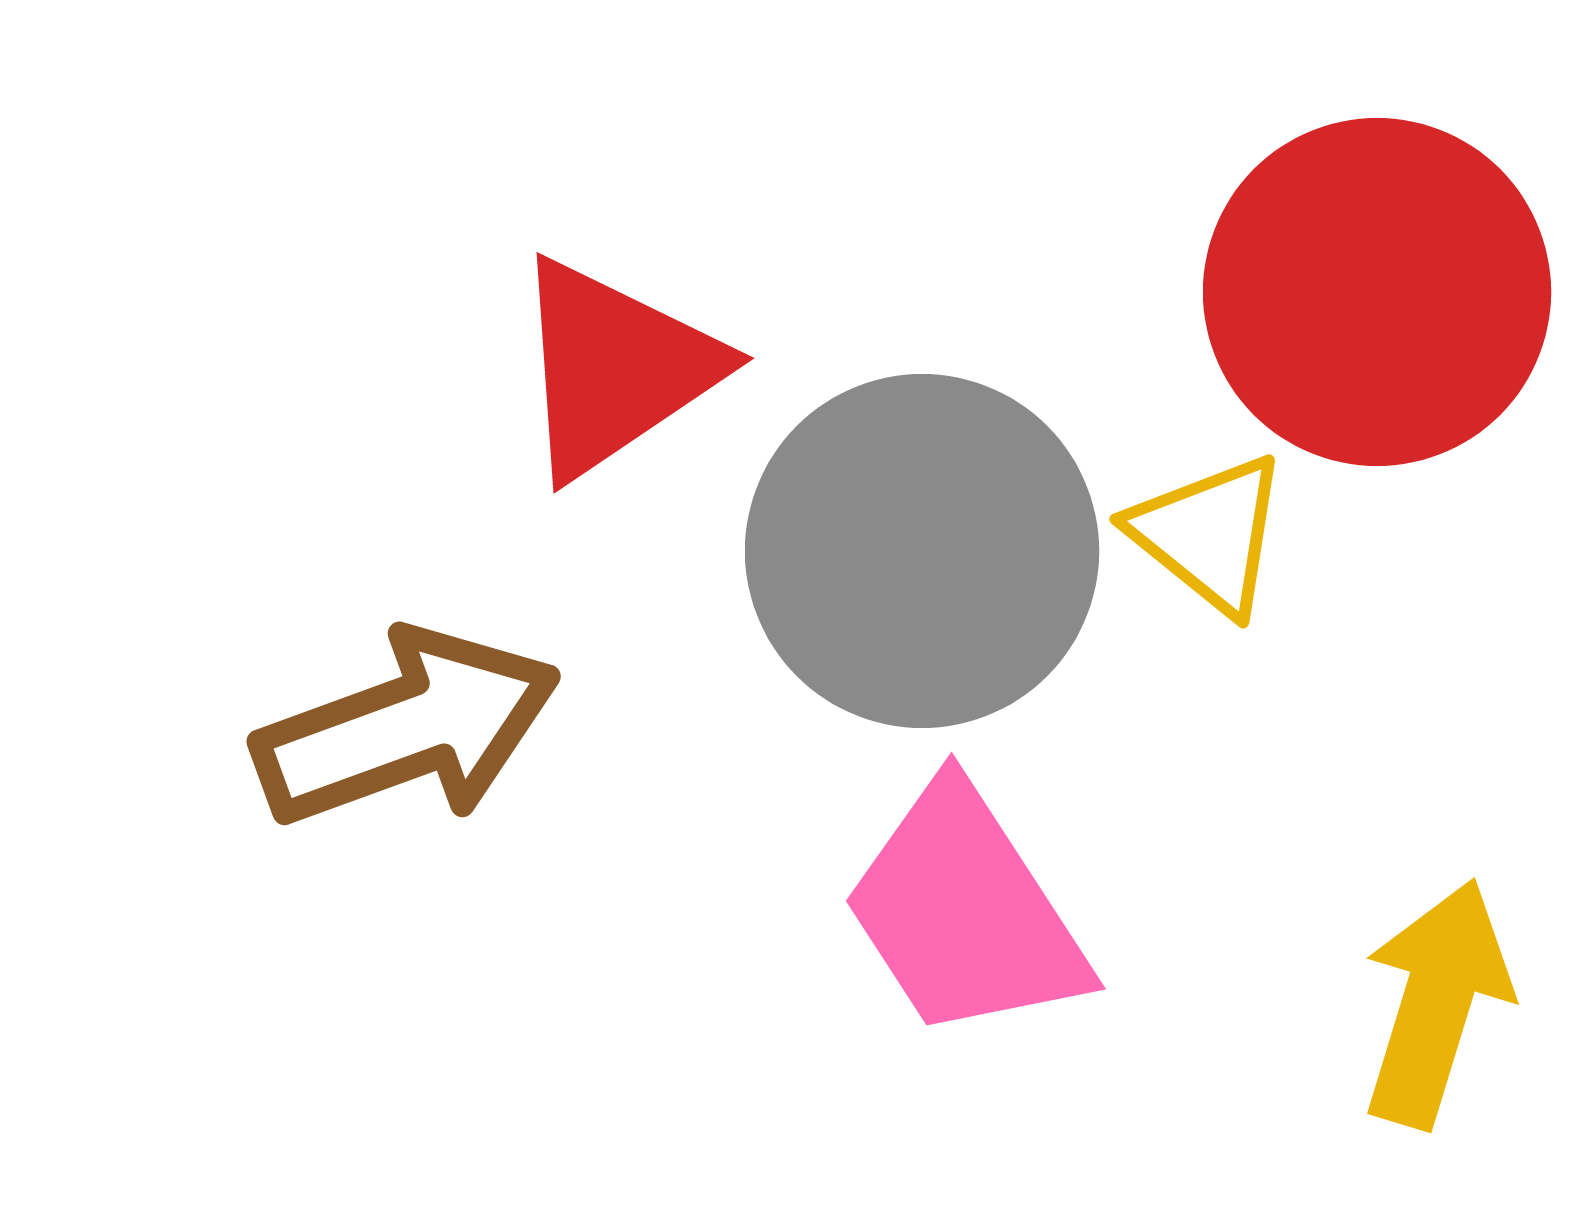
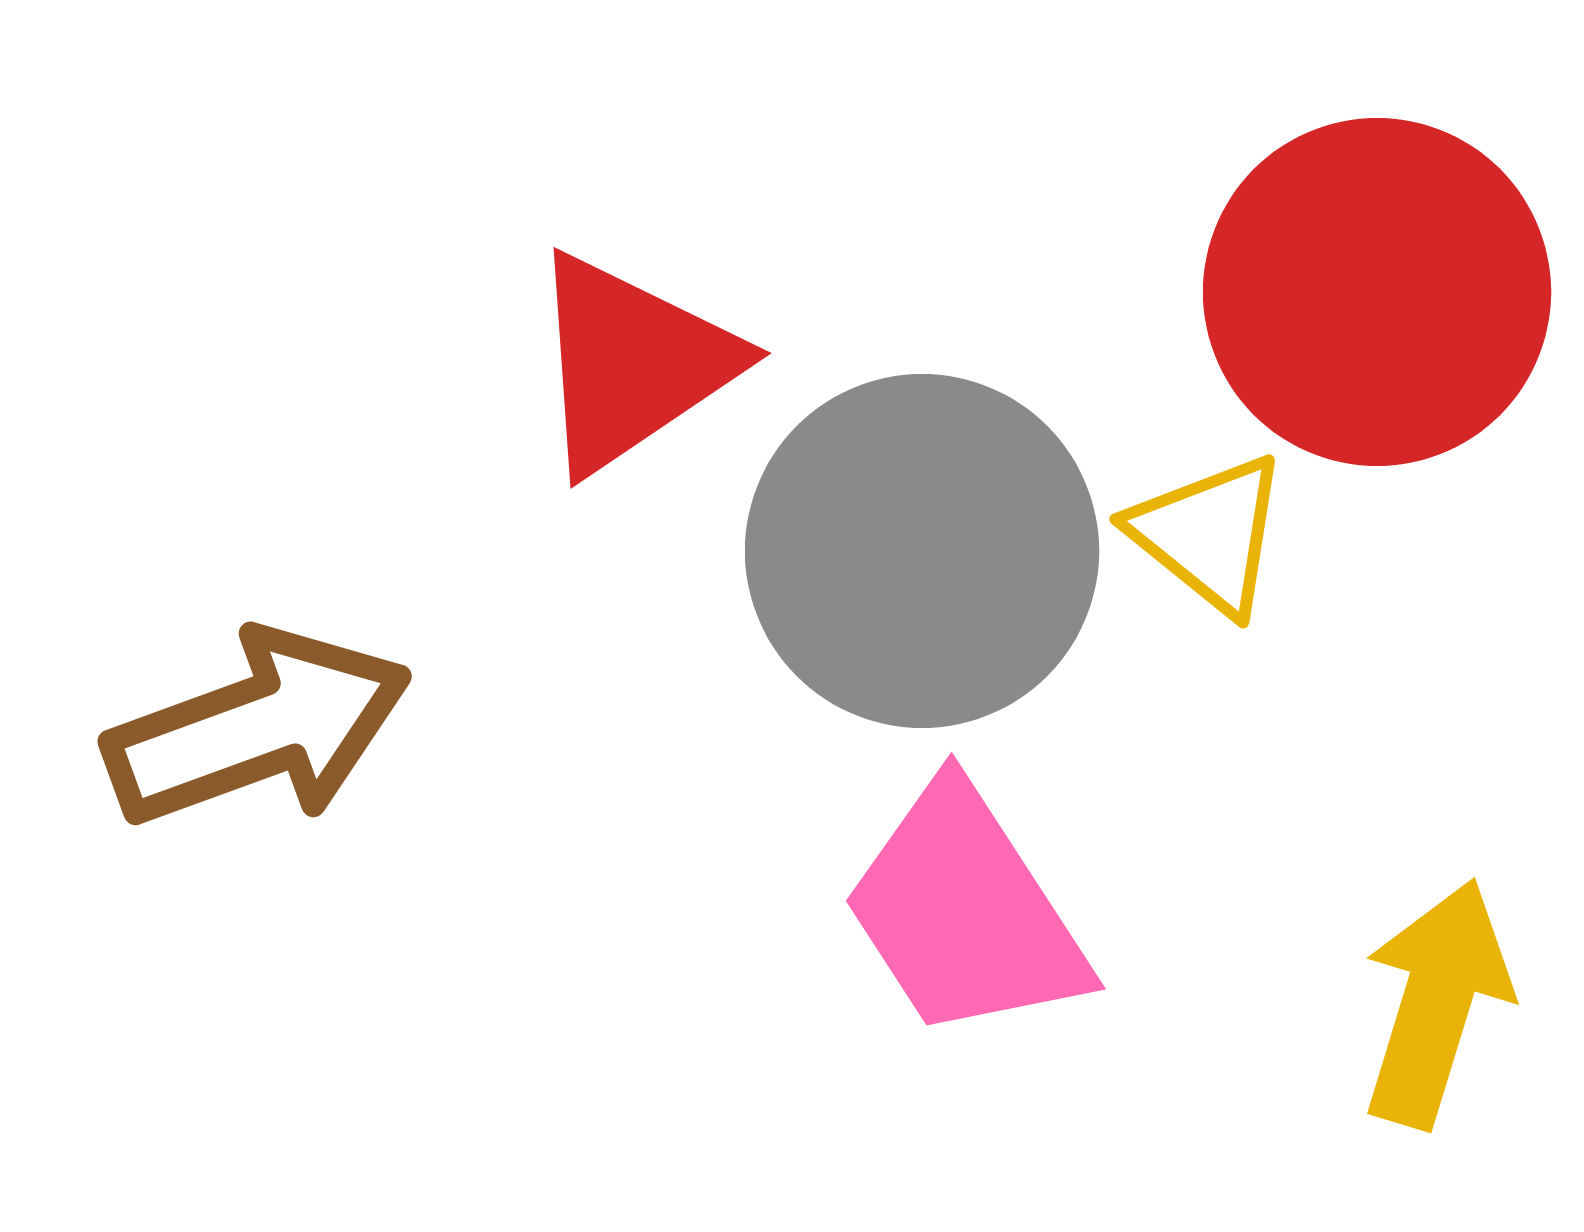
red triangle: moved 17 px right, 5 px up
brown arrow: moved 149 px left
